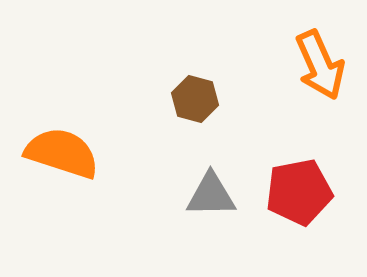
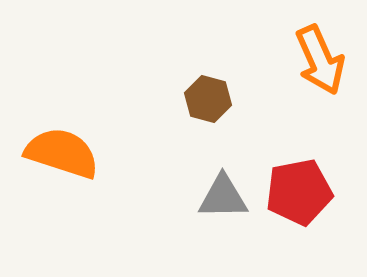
orange arrow: moved 5 px up
brown hexagon: moved 13 px right
gray triangle: moved 12 px right, 2 px down
